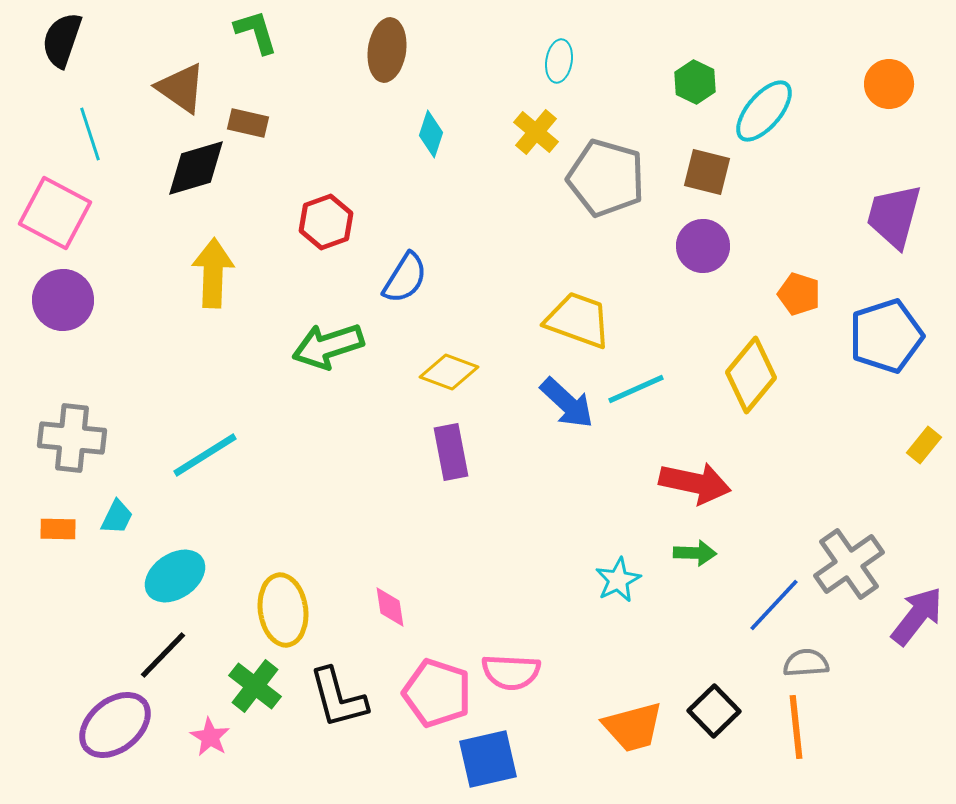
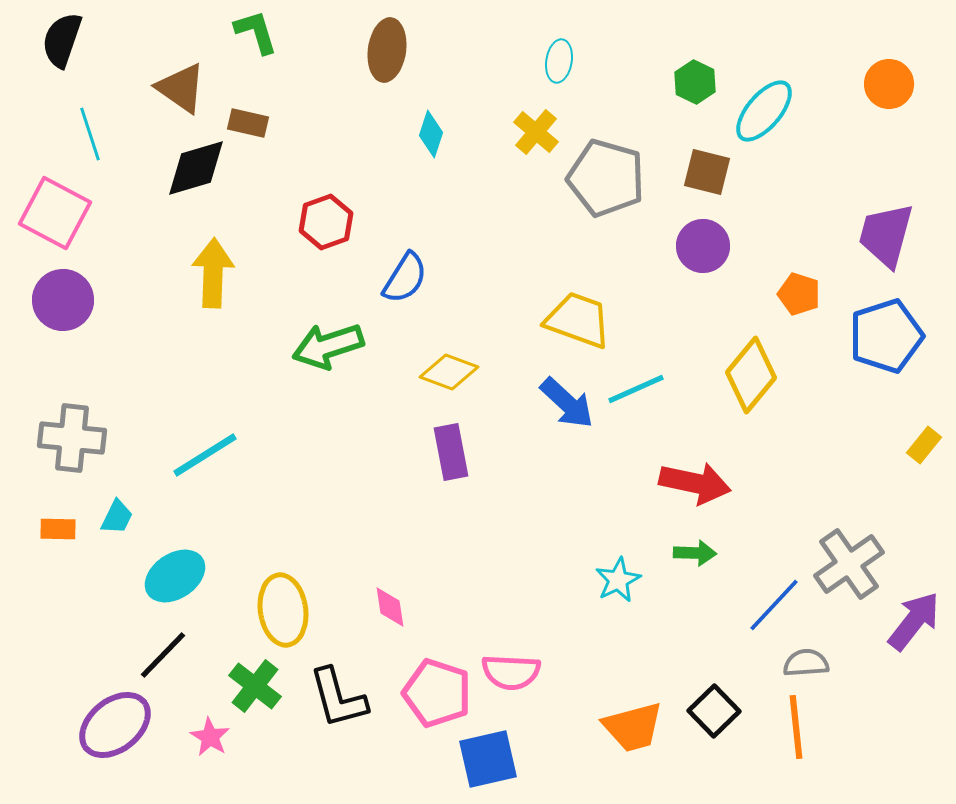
purple trapezoid at (894, 216): moved 8 px left, 19 px down
purple arrow at (917, 616): moved 3 px left, 5 px down
